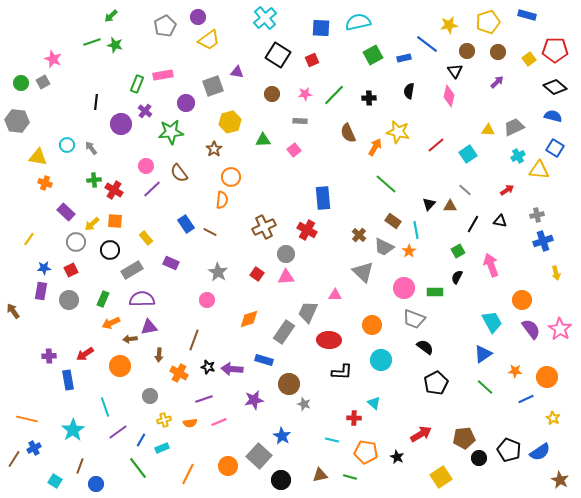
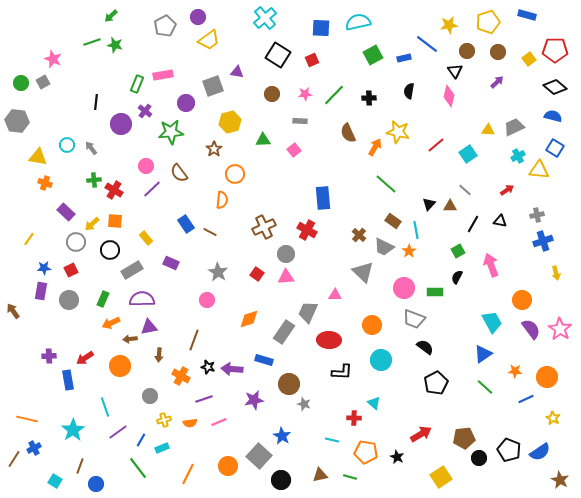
orange circle at (231, 177): moved 4 px right, 3 px up
red arrow at (85, 354): moved 4 px down
orange cross at (179, 373): moved 2 px right, 3 px down
